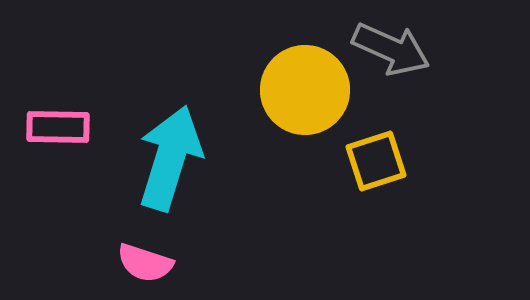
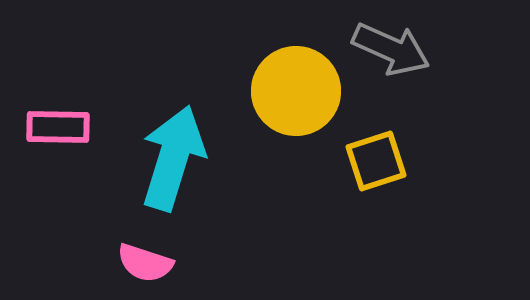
yellow circle: moved 9 px left, 1 px down
cyan arrow: moved 3 px right
